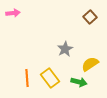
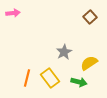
gray star: moved 1 px left, 3 px down
yellow semicircle: moved 1 px left, 1 px up
orange line: rotated 18 degrees clockwise
